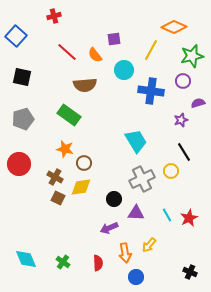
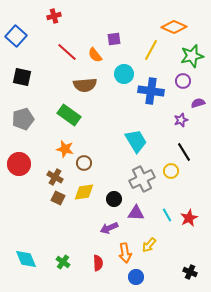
cyan circle: moved 4 px down
yellow diamond: moved 3 px right, 5 px down
